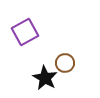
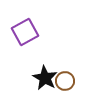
brown circle: moved 18 px down
